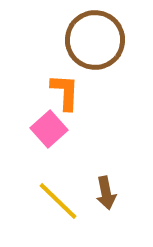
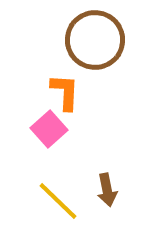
brown arrow: moved 1 px right, 3 px up
